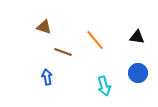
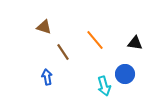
black triangle: moved 2 px left, 6 px down
brown line: rotated 36 degrees clockwise
blue circle: moved 13 px left, 1 px down
